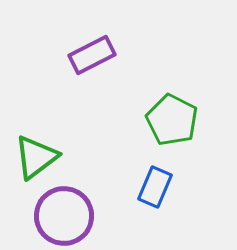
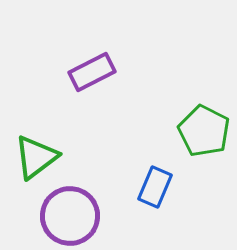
purple rectangle: moved 17 px down
green pentagon: moved 32 px right, 11 px down
purple circle: moved 6 px right
